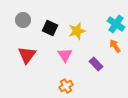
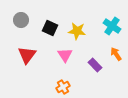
gray circle: moved 2 px left
cyan cross: moved 4 px left, 2 px down
yellow star: rotated 24 degrees clockwise
orange arrow: moved 1 px right, 8 px down
purple rectangle: moved 1 px left, 1 px down
orange cross: moved 3 px left, 1 px down
